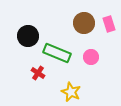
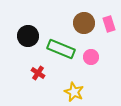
green rectangle: moved 4 px right, 4 px up
yellow star: moved 3 px right
